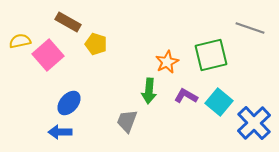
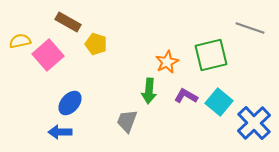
blue ellipse: moved 1 px right
